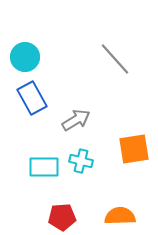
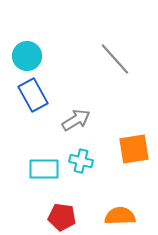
cyan circle: moved 2 px right, 1 px up
blue rectangle: moved 1 px right, 3 px up
cyan rectangle: moved 2 px down
red pentagon: rotated 12 degrees clockwise
